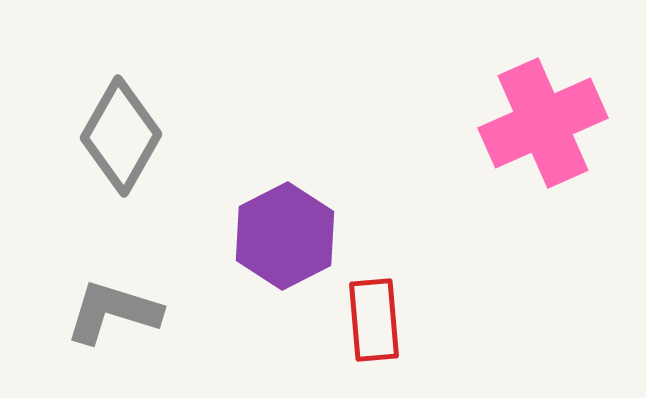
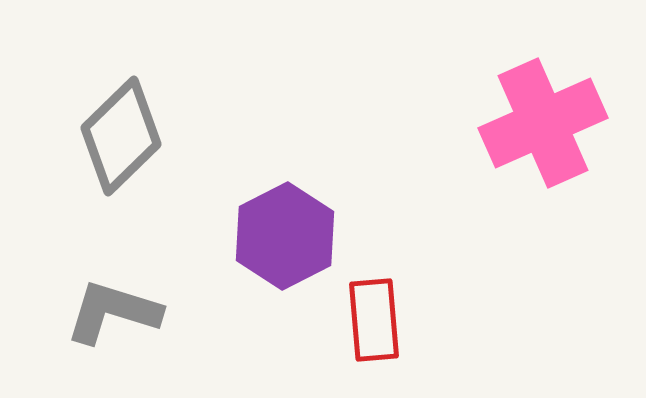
gray diamond: rotated 16 degrees clockwise
